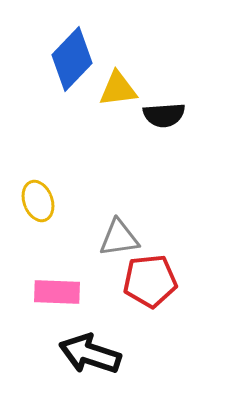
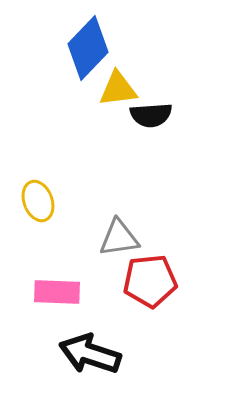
blue diamond: moved 16 px right, 11 px up
black semicircle: moved 13 px left
